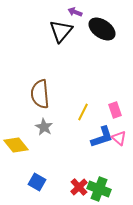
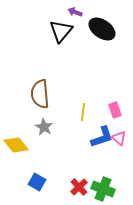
yellow line: rotated 18 degrees counterclockwise
green cross: moved 4 px right
